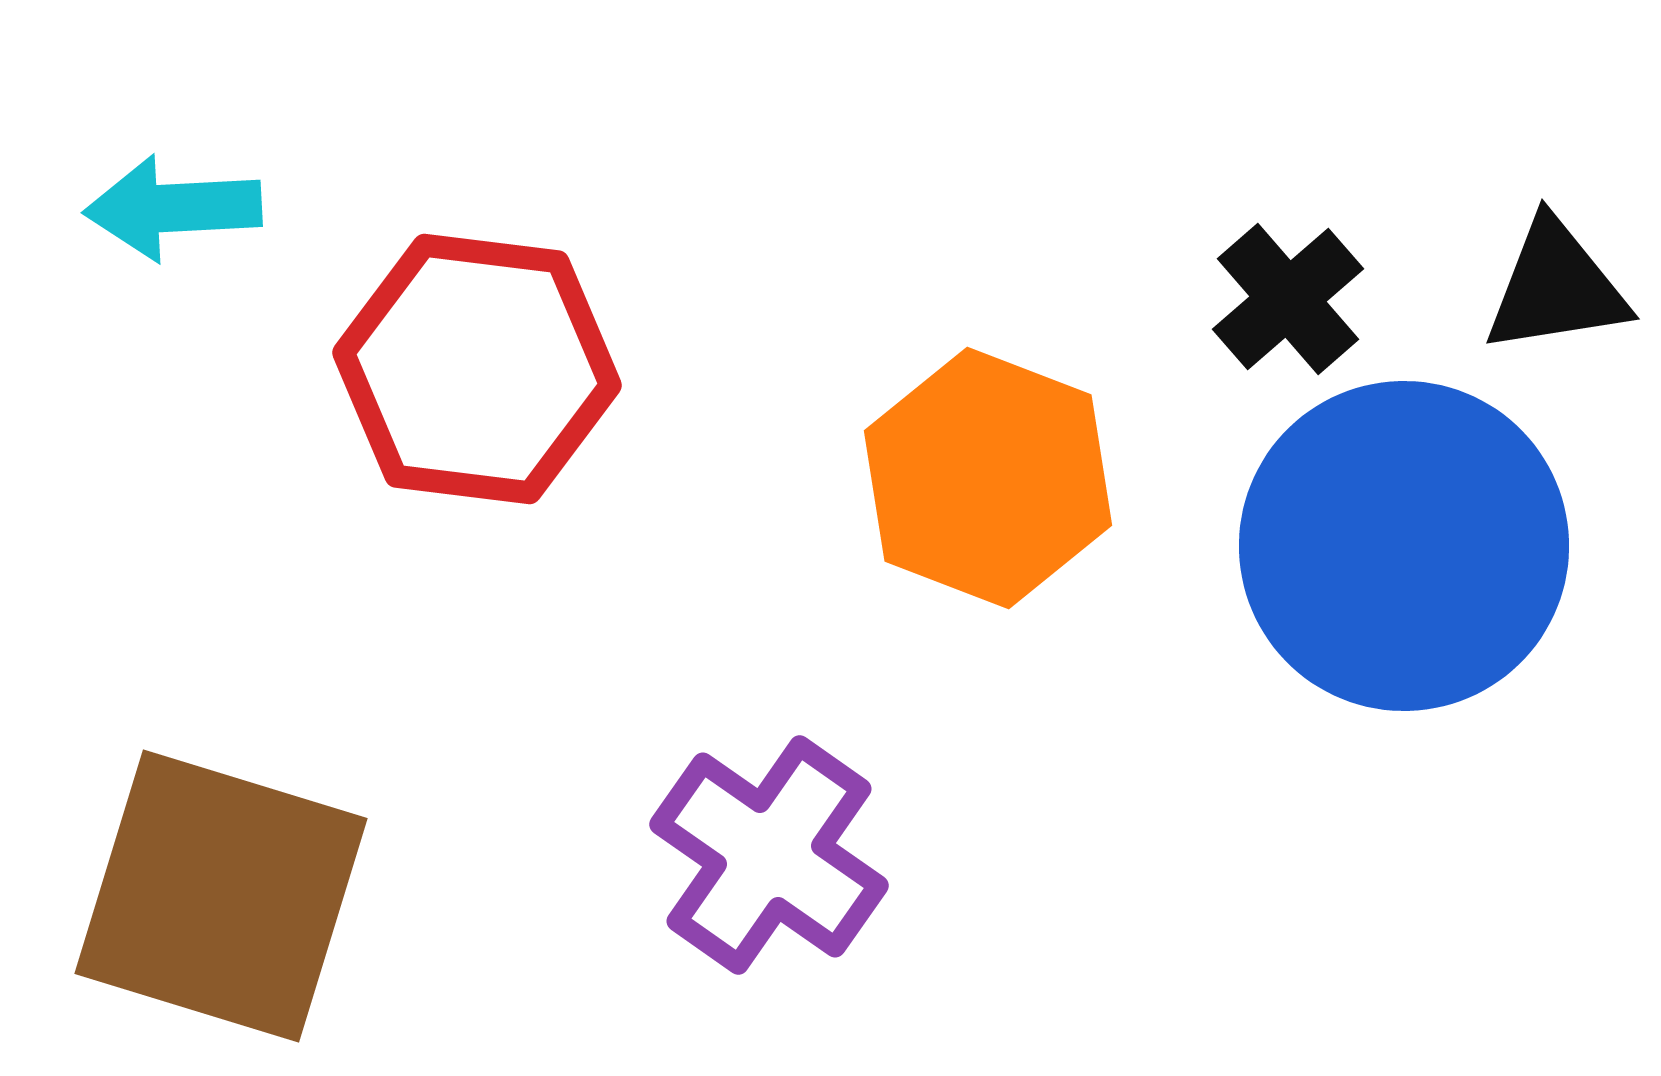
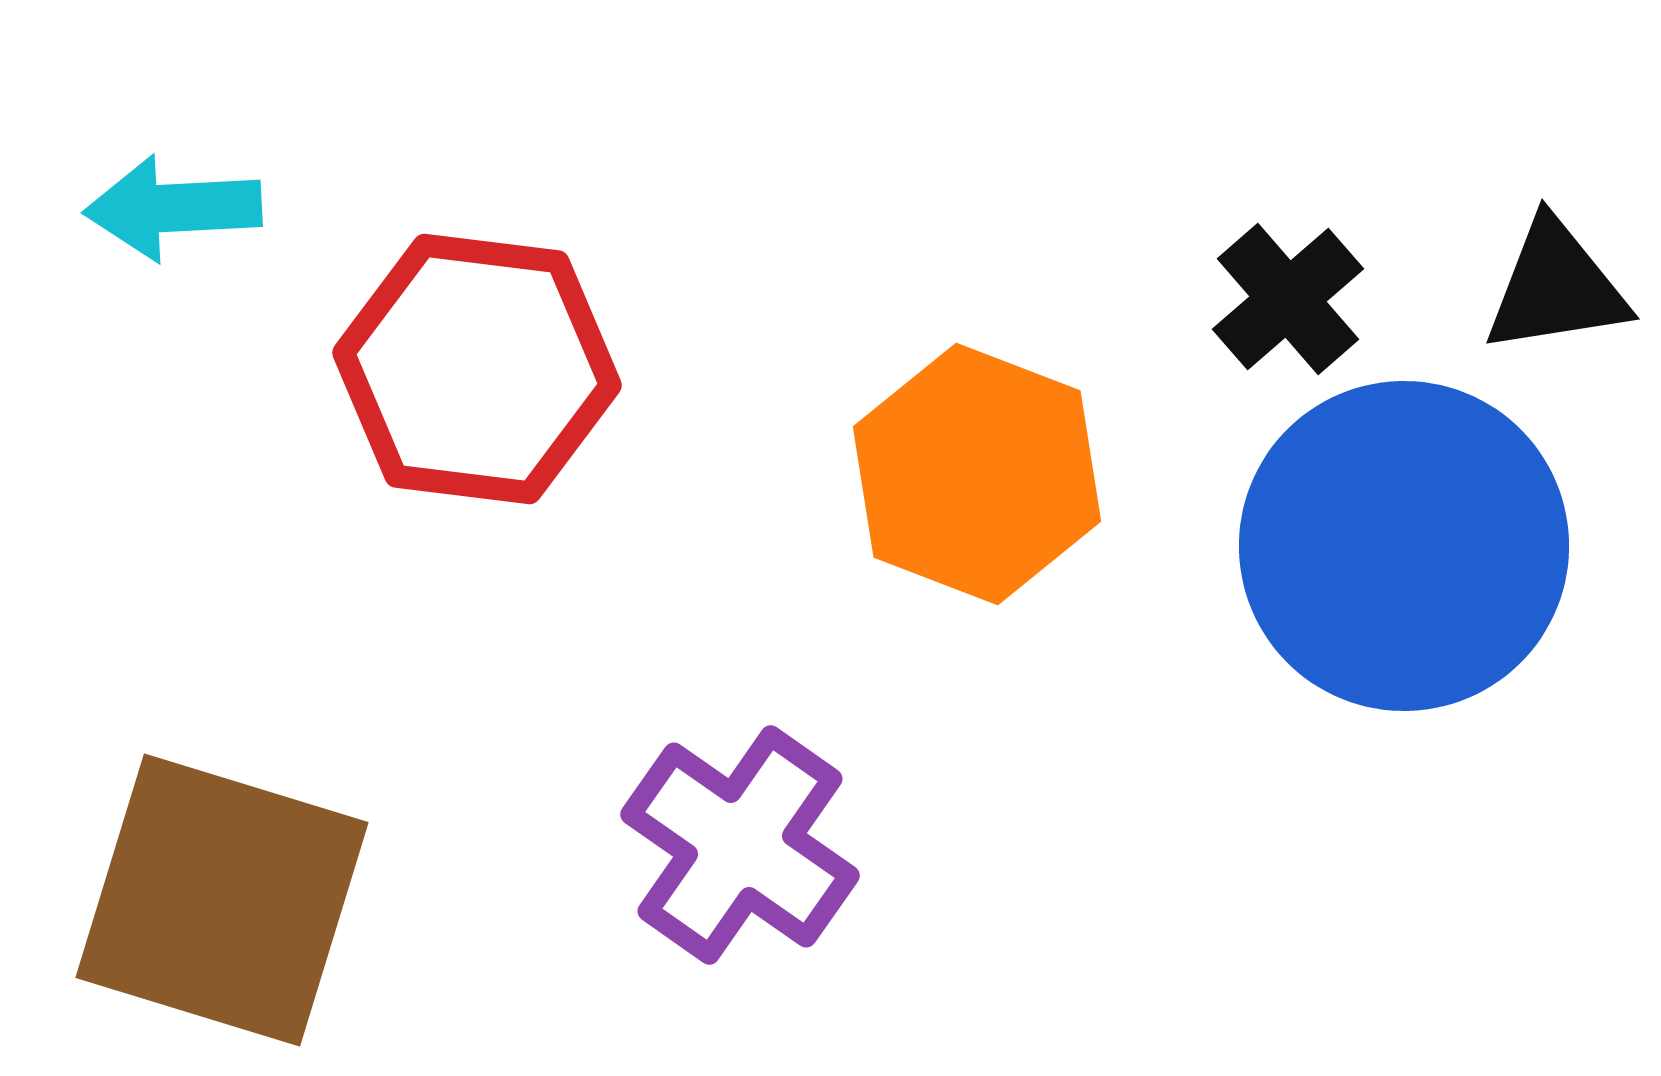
orange hexagon: moved 11 px left, 4 px up
purple cross: moved 29 px left, 10 px up
brown square: moved 1 px right, 4 px down
